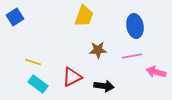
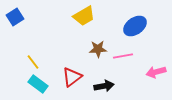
yellow trapezoid: rotated 40 degrees clockwise
blue ellipse: rotated 65 degrees clockwise
brown star: moved 1 px up
pink line: moved 9 px left
yellow line: rotated 35 degrees clockwise
pink arrow: rotated 30 degrees counterclockwise
red triangle: rotated 10 degrees counterclockwise
black arrow: rotated 18 degrees counterclockwise
